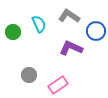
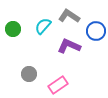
cyan semicircle: moved 4 px right, 2 px down; rotated 114 degrees counterclockwise
green circle: moved 3 px up
purple L-shape: moved 2 px left, 2 px up
gray circle: moved 1 px up
